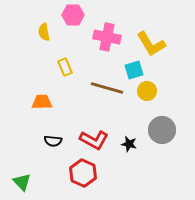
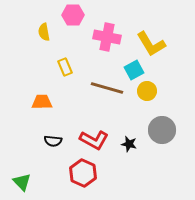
cyan square: rotated 12 degrees counterclockwise
